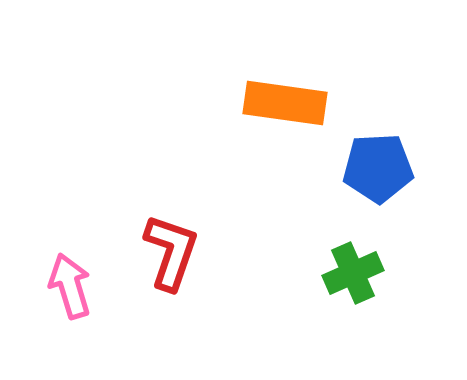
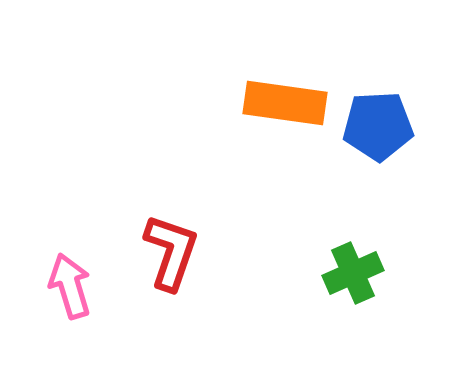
blue pentagon: moved 42 px up
